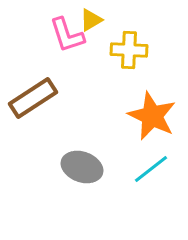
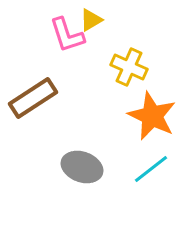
yellow cross: moved 17 px down; rotated 21 degrees clockwise
